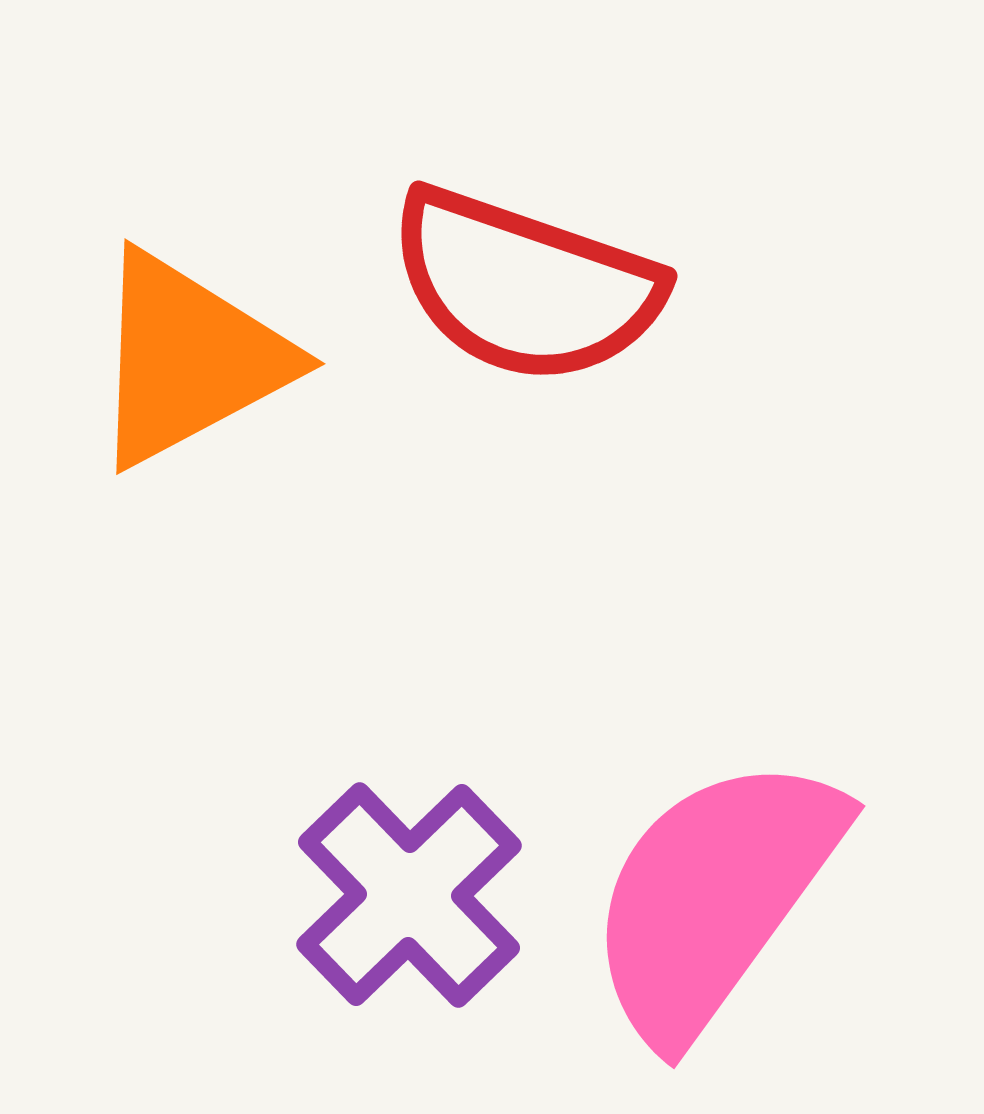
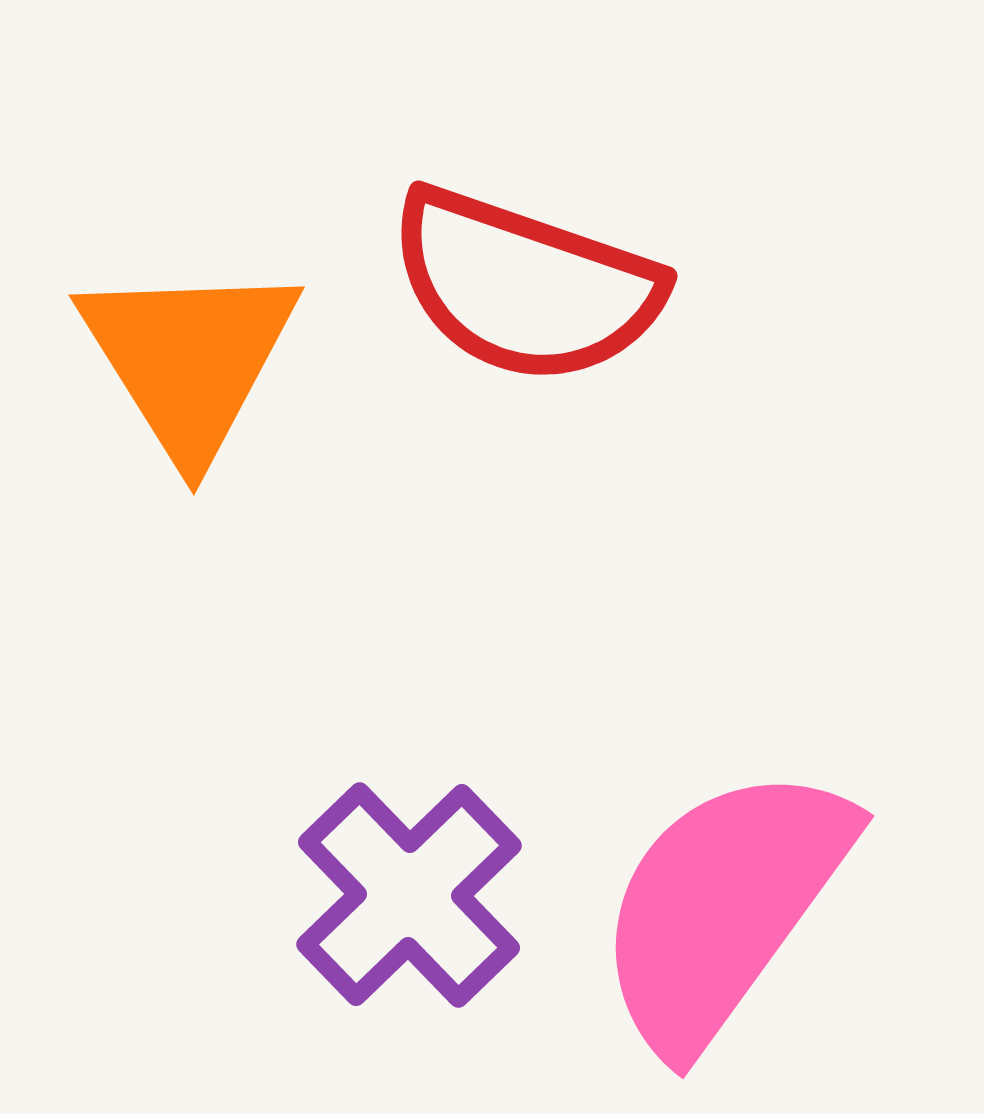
orange triangle: rotated 34 degrees counterclockwise
pink semicircle: moved 9 px right, 10 px down
